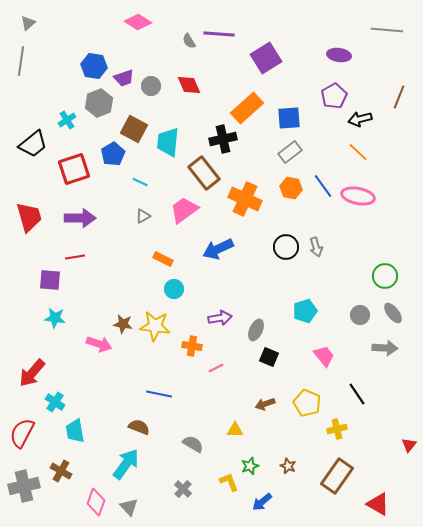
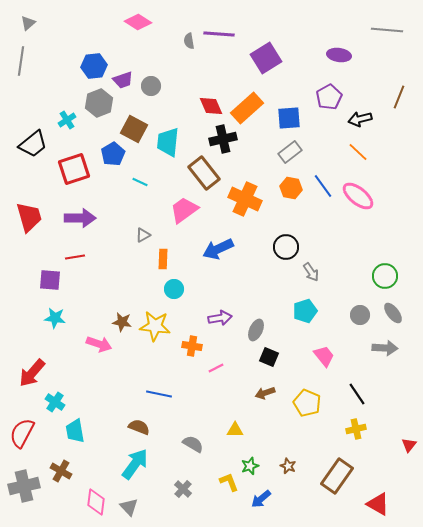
gray semicircle at (189, 41): rotated 21 degrees clockwise
blue hexagon at (94, 66): rotated 15 degrees counterclockwise
purple trapezoid at (124, 78): moved 1 px left, 2 px down
red diamond at (189, 85): moved 22 px right, 21 px down
purple pentagon at (334, 96): moved 5 px left, 1 px down
pink ellipse at (358, 196): rotated 28 degrees clockwise
gray triangle at (143, 216): moved 19 px down
gray arrow at (316, 247): moved 5 px left, 25 px down; rotated 18 degrees counterclockwise
orange rectangle at (163, 259): rotated 66 degrees clockwise
brown star at (123, 324): moved 1 px left, 2 px up
brown arrow at (265, 404): moved 11 px up
yellow cross at (337, 429): moved 19 px right
cyan arrow at (126, 464): moved 9 px right
pink diamond at (96, 502): rotated 12 degrees counterclockwise
blue arrow at (262, 502): moved 1 px left, 3 px up
